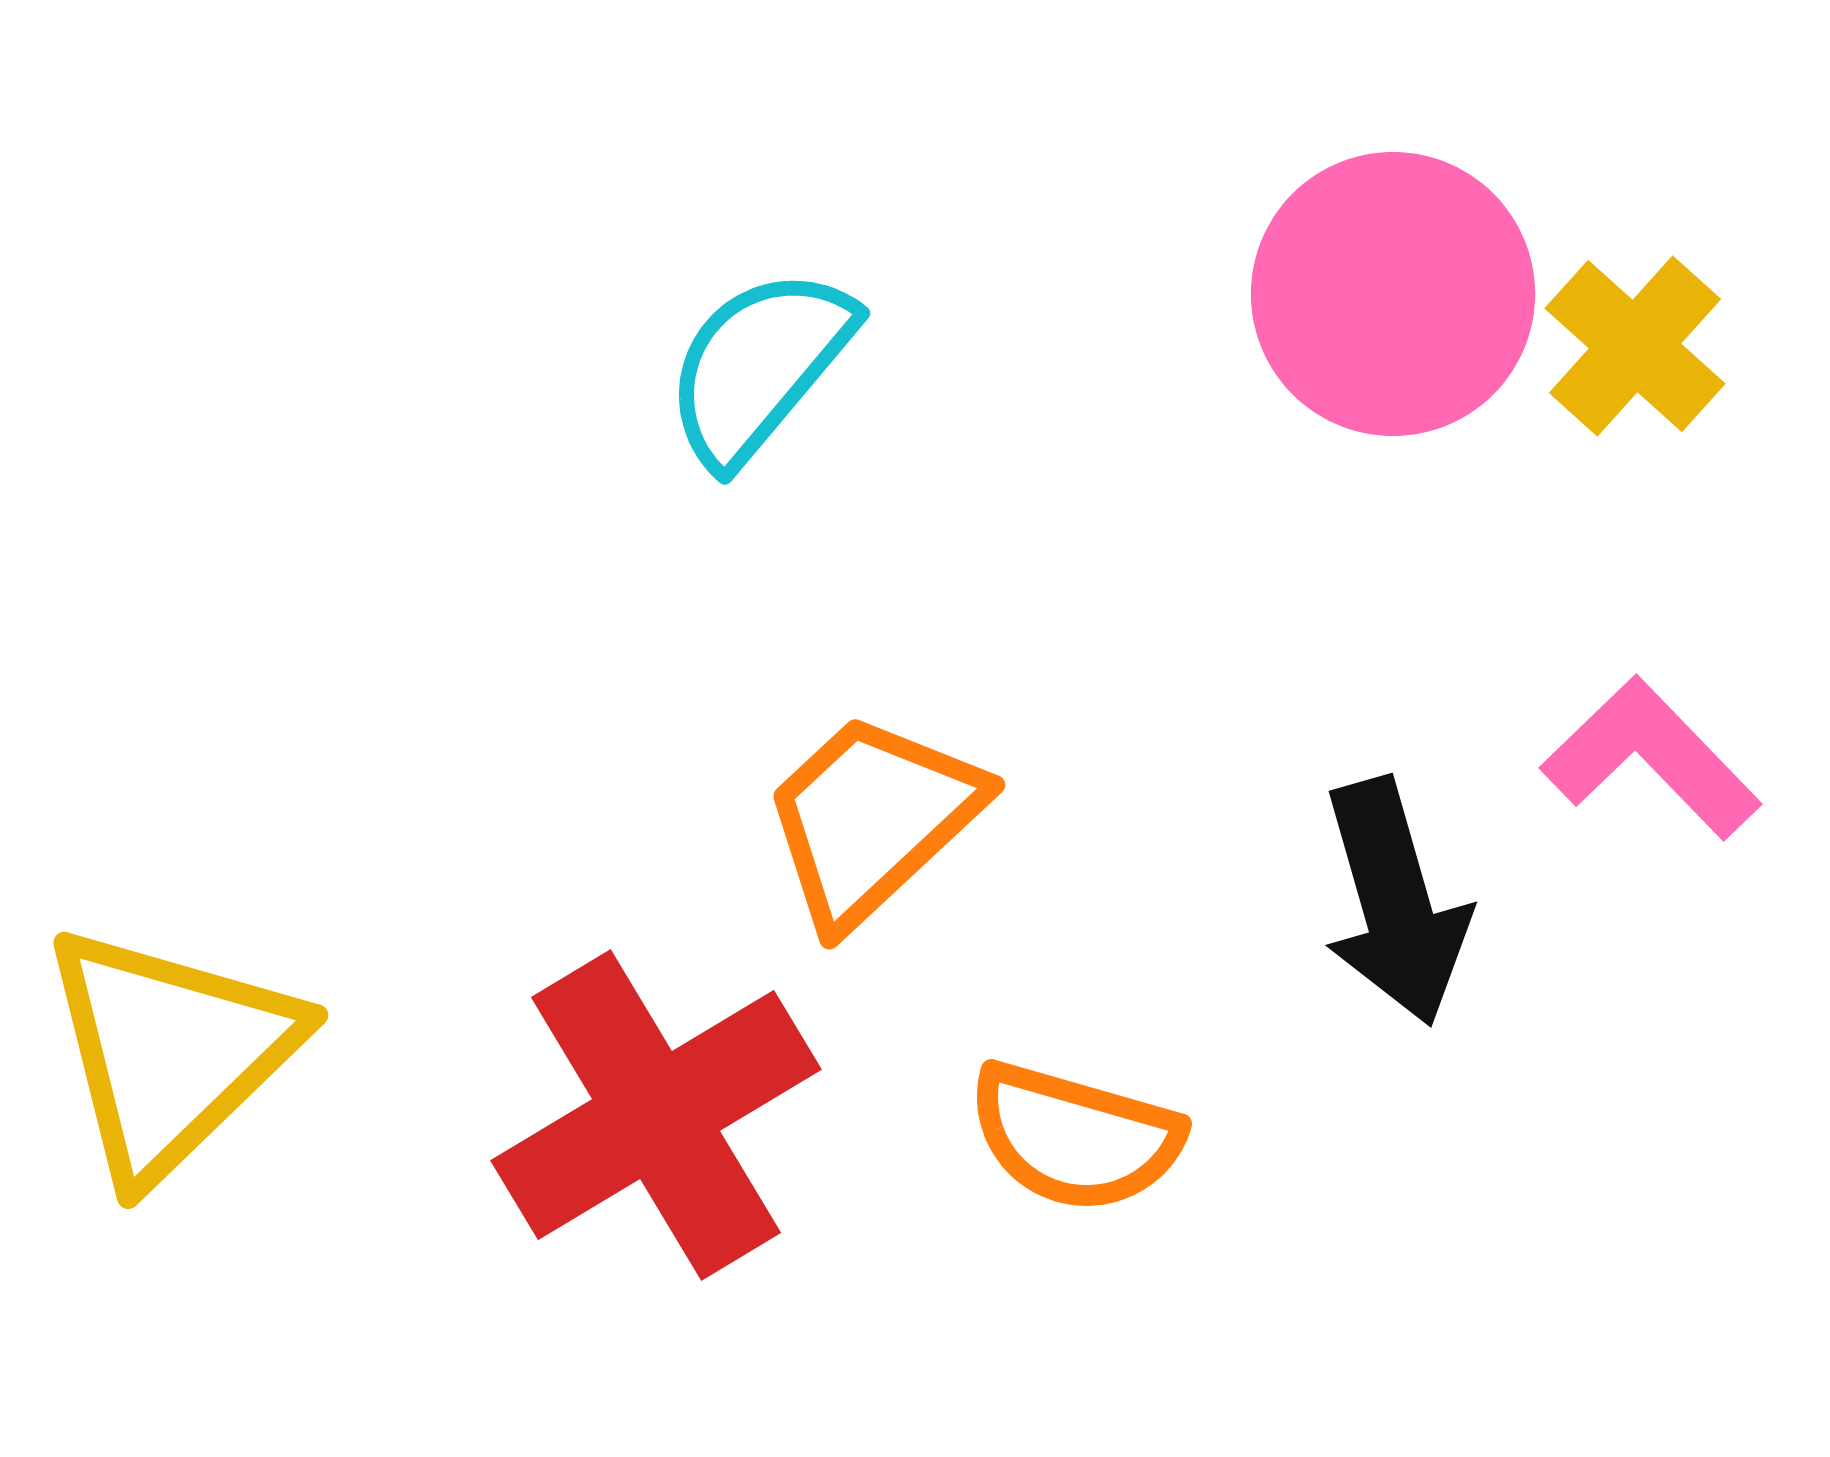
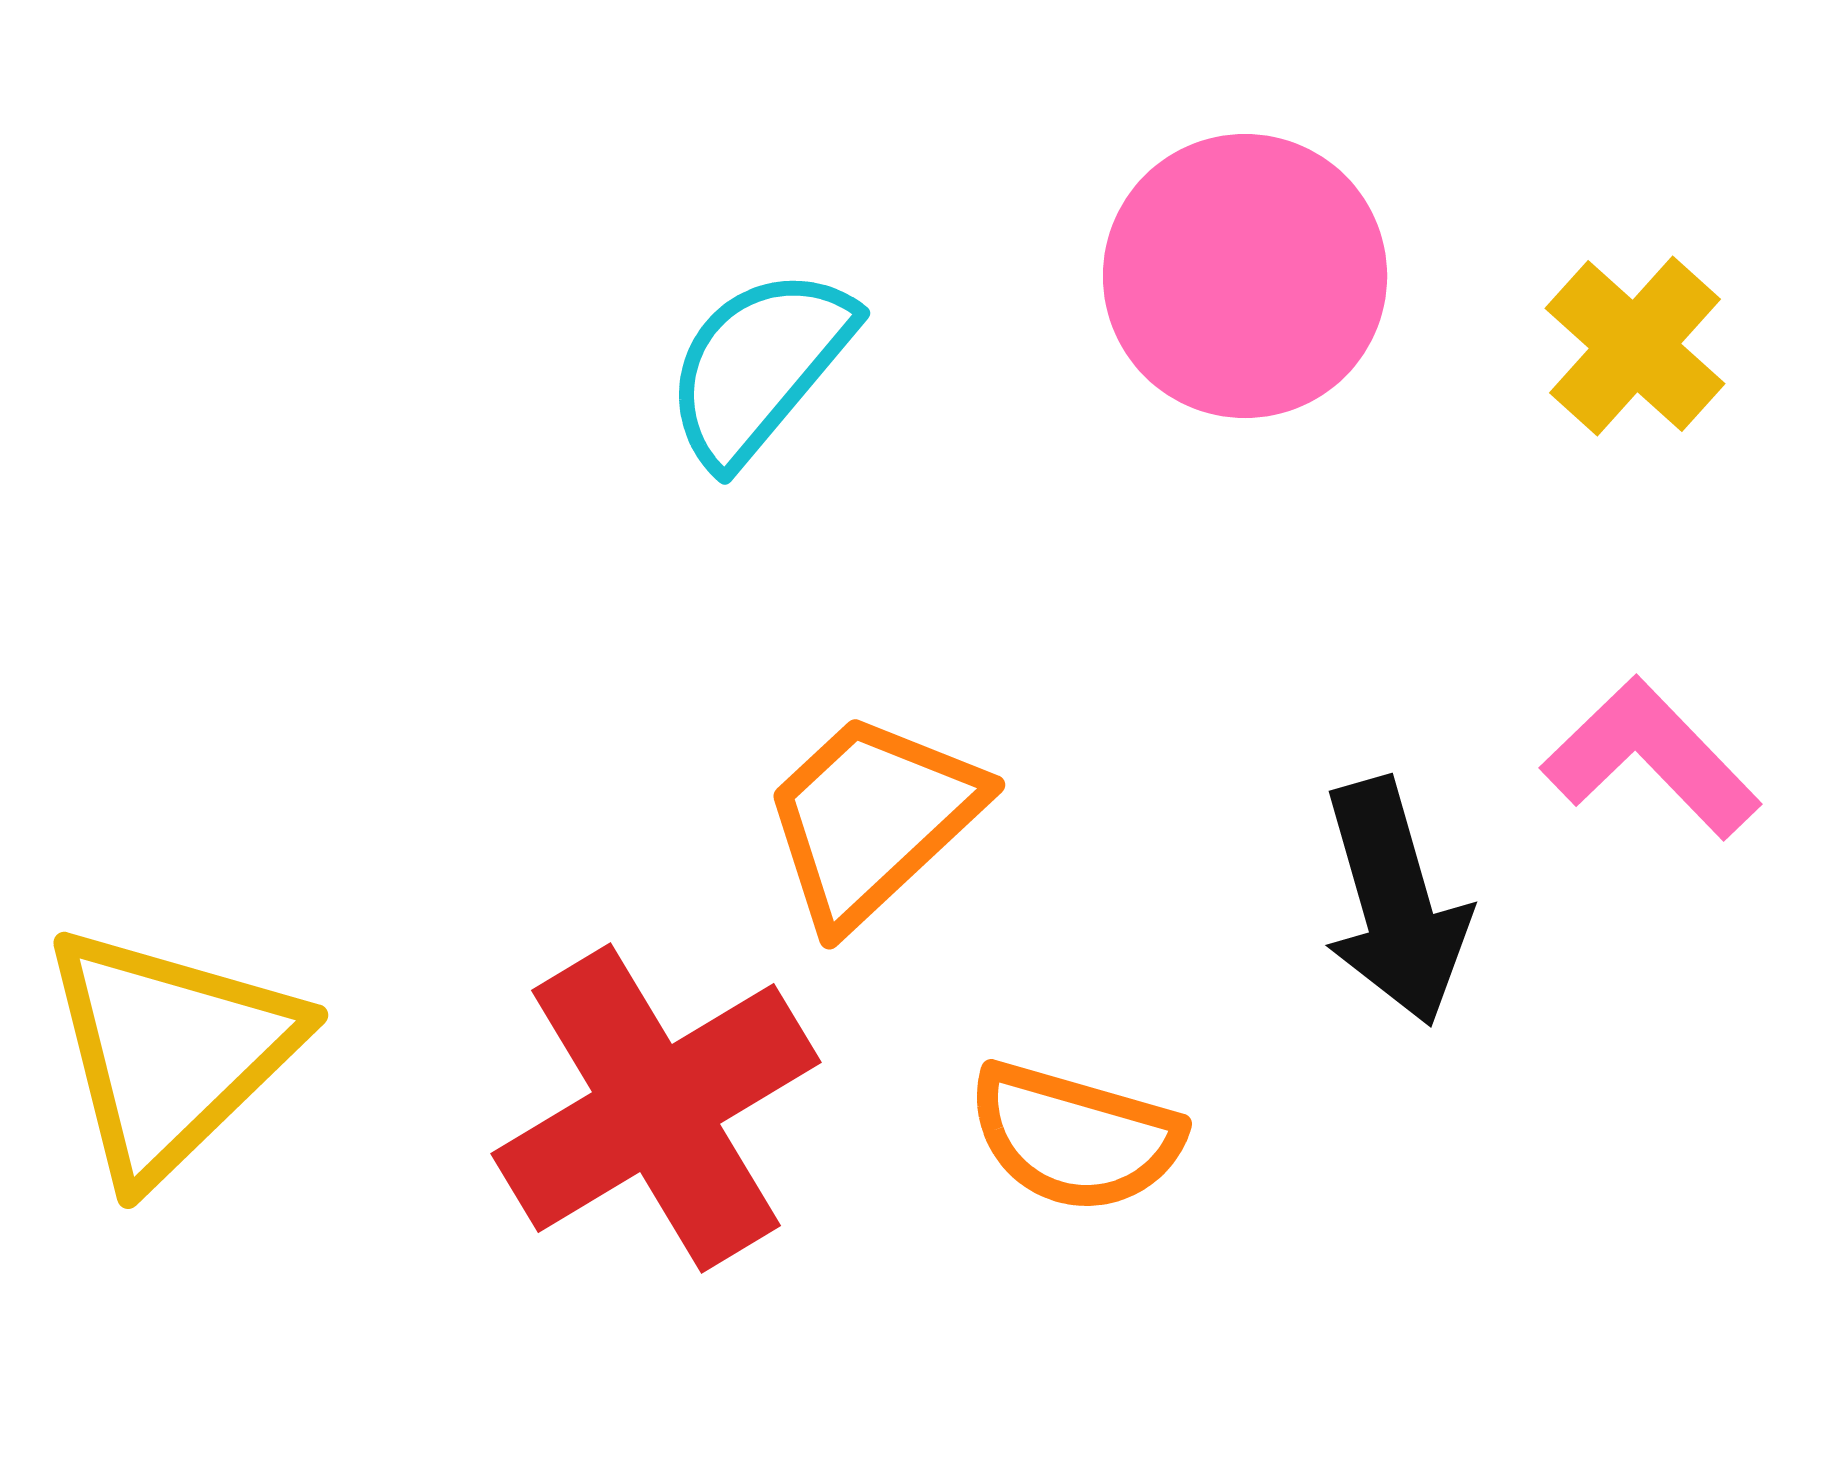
pink circle: moved 148 px left, 18 px up
red cross: moved 7 px up
